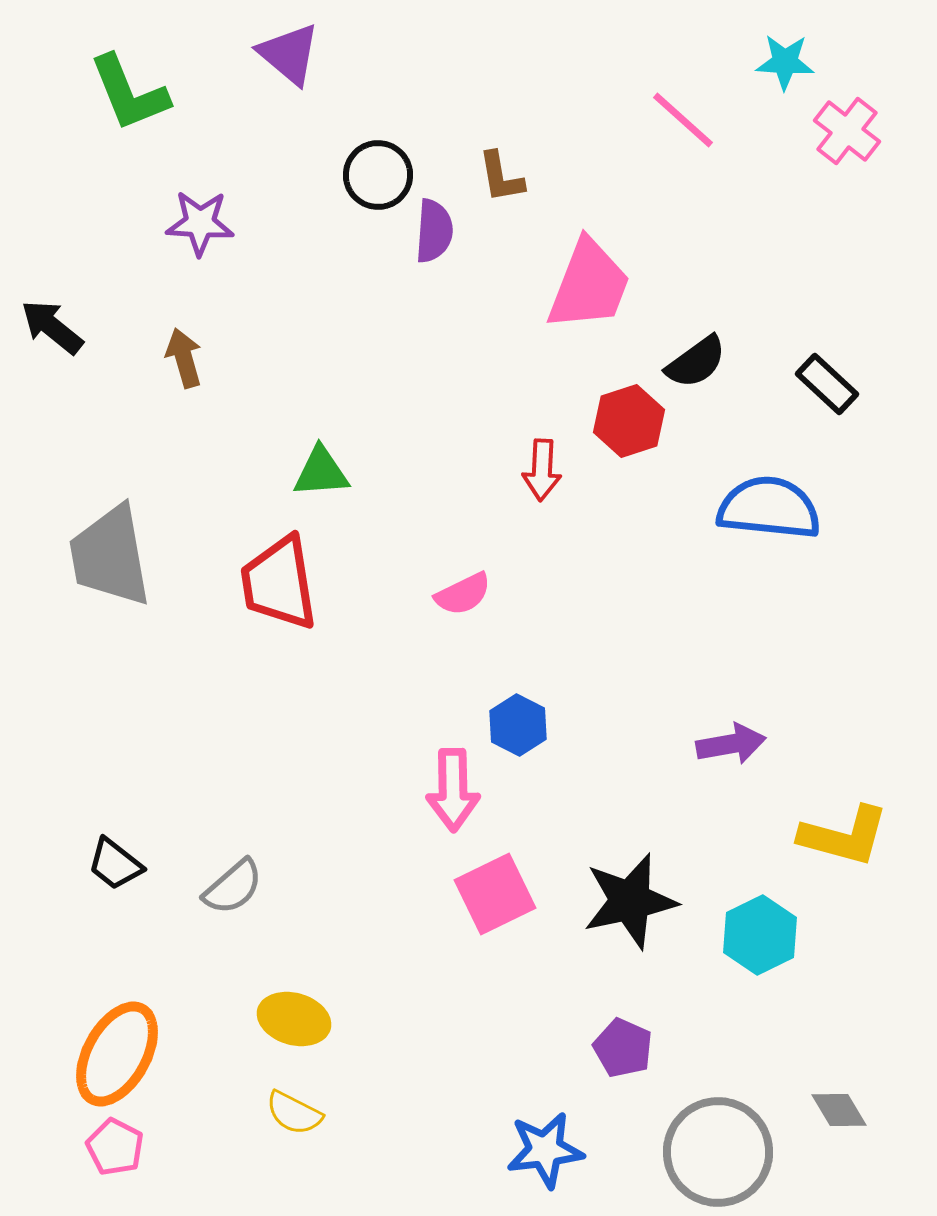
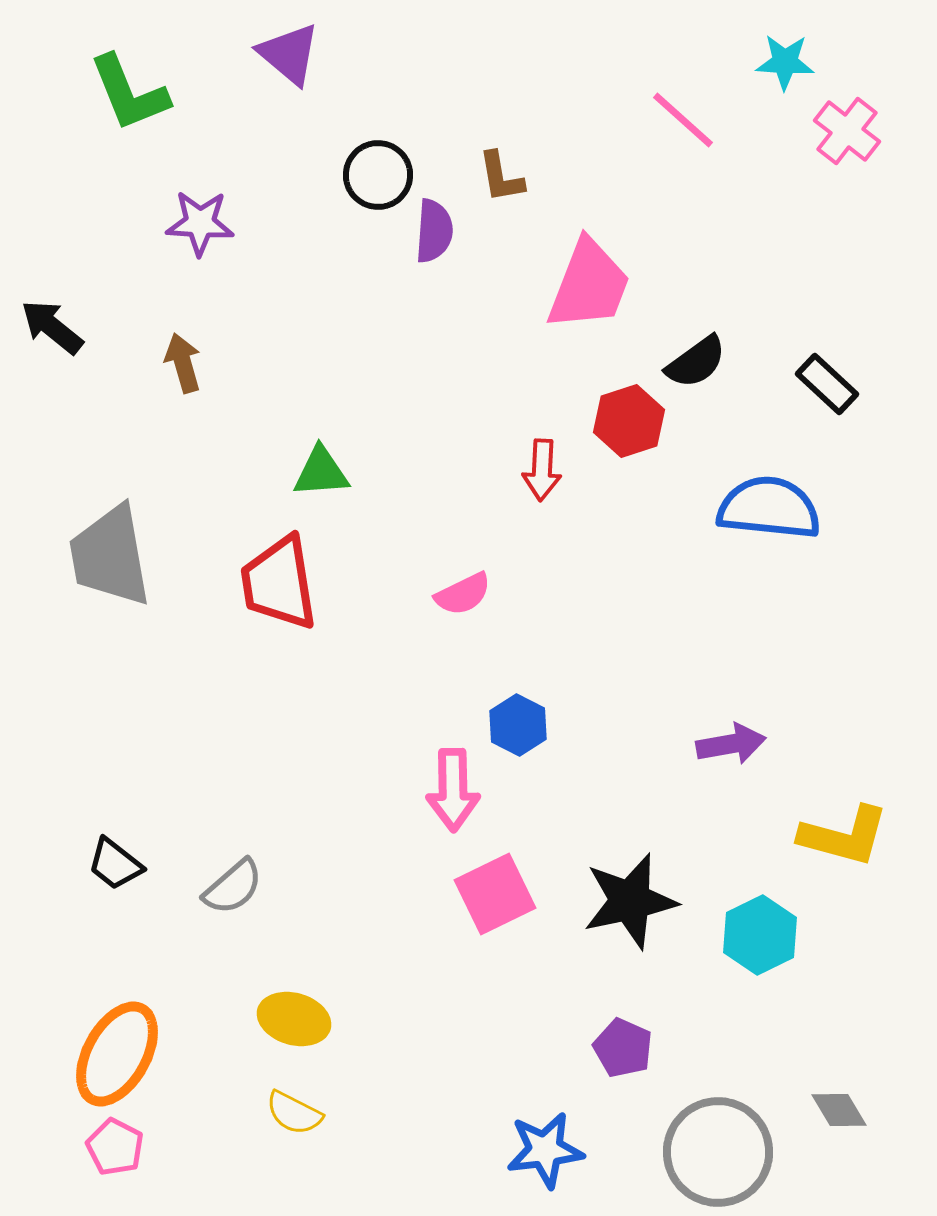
brown arrow: moved 1 px left, 5 px down
